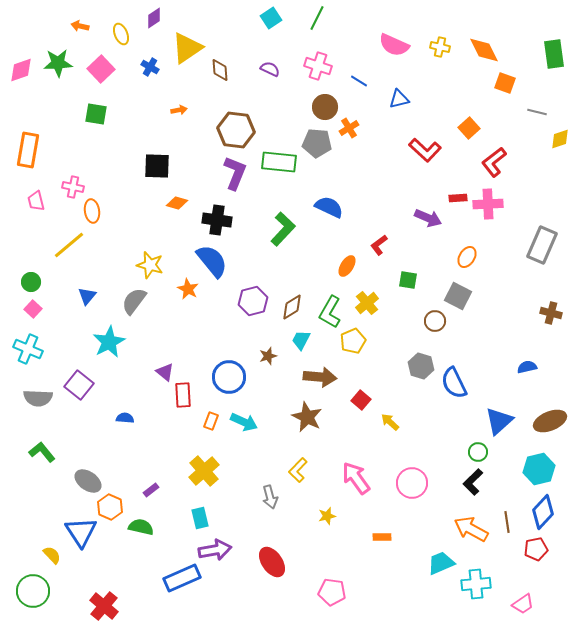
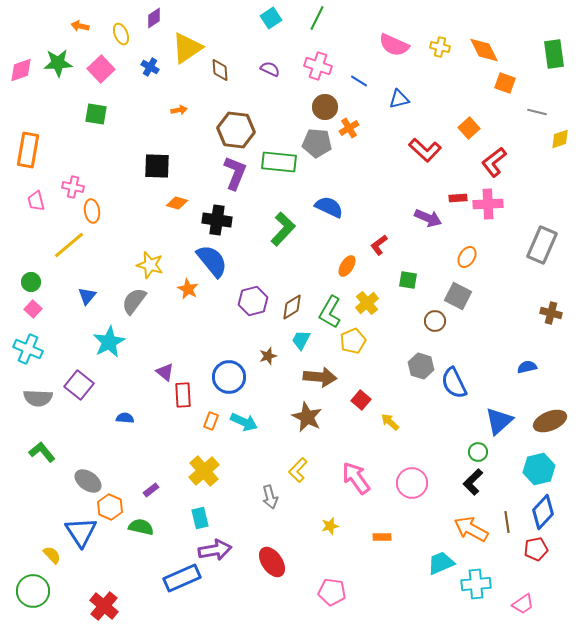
yellow star at (327, 516): moved 3 px right, 10 px down
